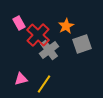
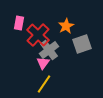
pink rectangle: rotated 40 degrees clockwise
pink triangle: moved 22 px right, 16 px up; rotated 40 degrees counterclockwise
